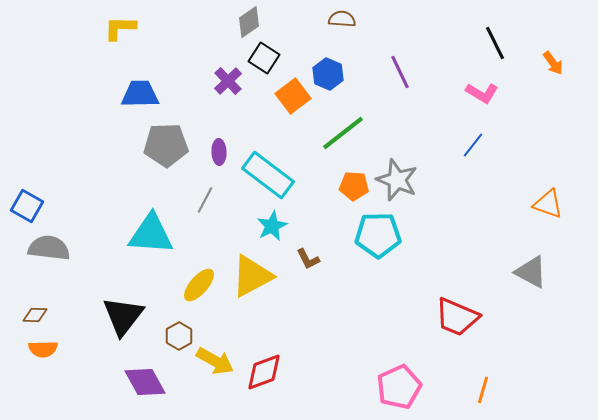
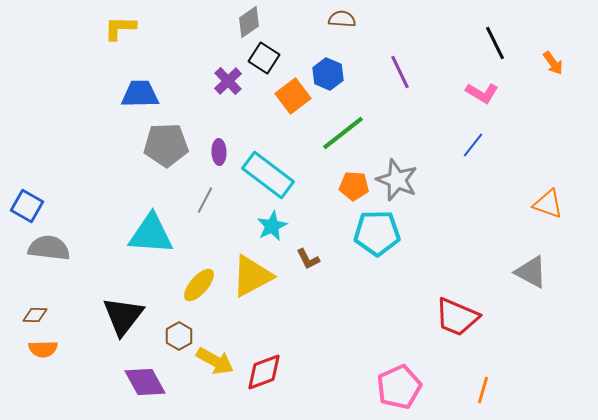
cyan pentagon: moved 1 px left, 2 px up
